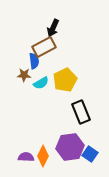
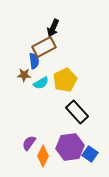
black rectangle: moved 4 px left; rotated 20 degrees counterclockwise
purple semicircle: moved 3 px right, 14 px up; rotated 56 degrees counterclockwise
